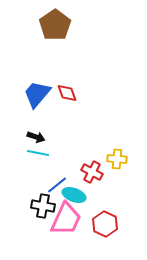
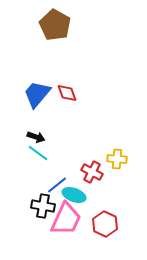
brown pentagon: rotated 8 degrees counterclockwise
cyan line: rotated 25 degrees clockwise
